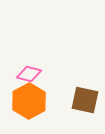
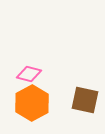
orange hexagon: moved 3 px right, 2 px down
